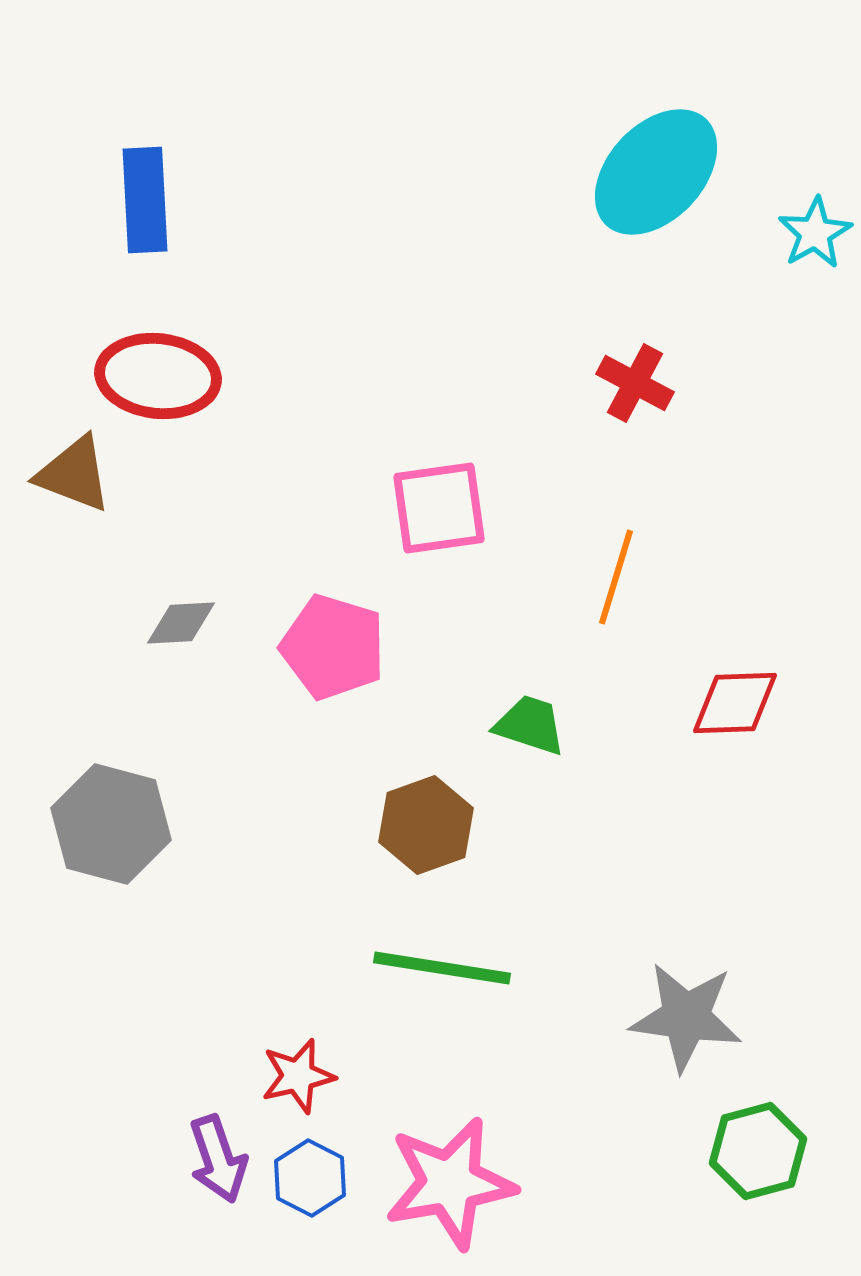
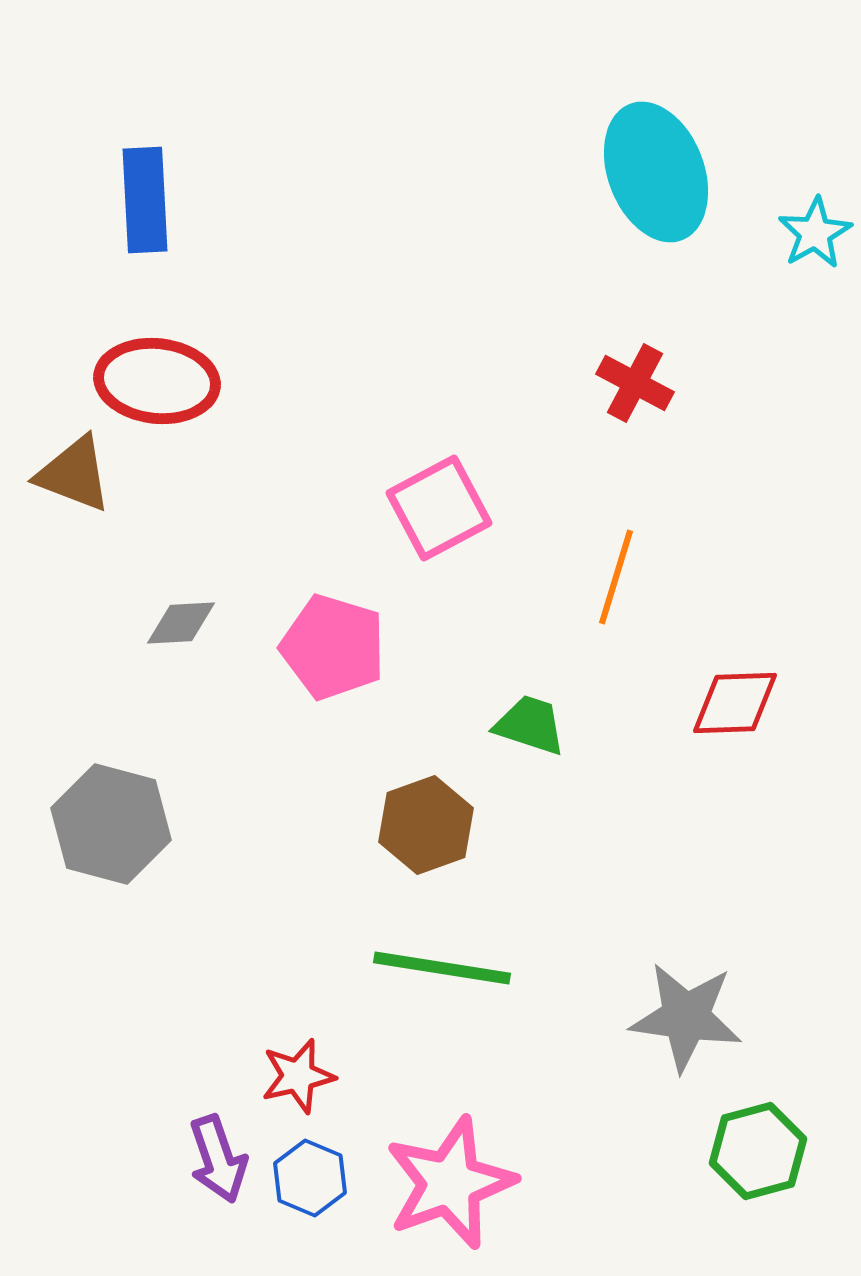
cyan ellipse: rotated 64 degrees counterclockwise
red ellipse: moved 1 px left, 5 px down
pink square: rotated 20 degrees counterclockwise
blue hexagon: rotated 4 degrees counterclockwise
pink star: rotated 10 degrees counterclockwise
